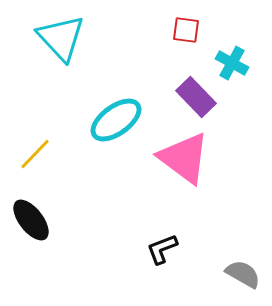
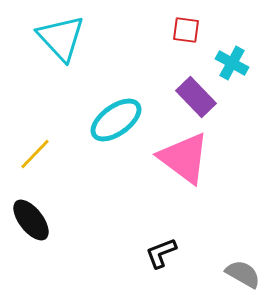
black L-shape: moved 1 px left, 4 px down
